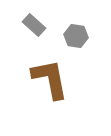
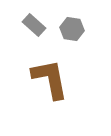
gray hexagon: moved 4 px left, 7 px up
